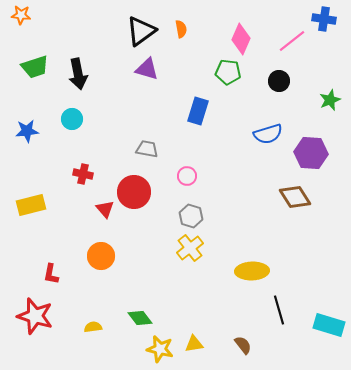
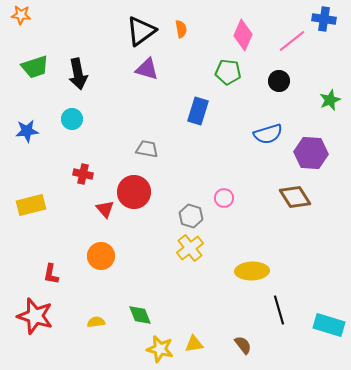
pink diamond: moved 2 px right, 4 px up
pink circle: moved 37 px right, 22 px down
green diamond: moved 3 px up; rotated 15 degrees clockwise
yellow semicircle: moved 3 px right, 5 px up
